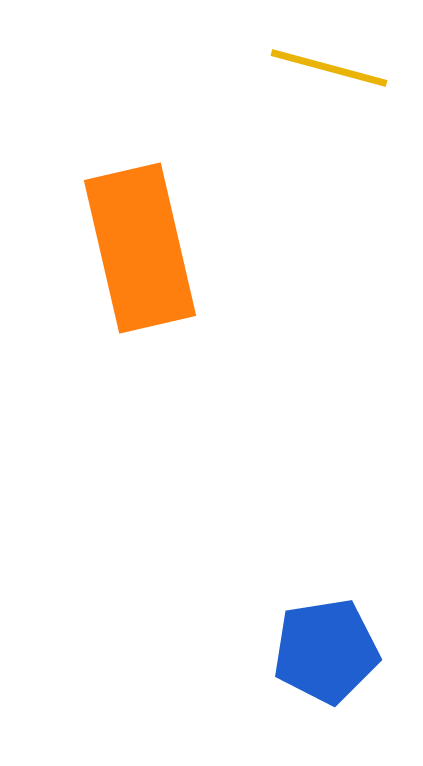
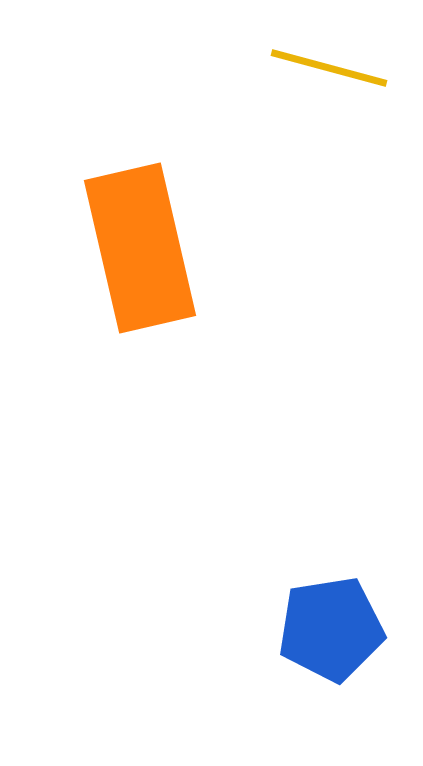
blue pentagon: moved 5 px right, 22 px up
